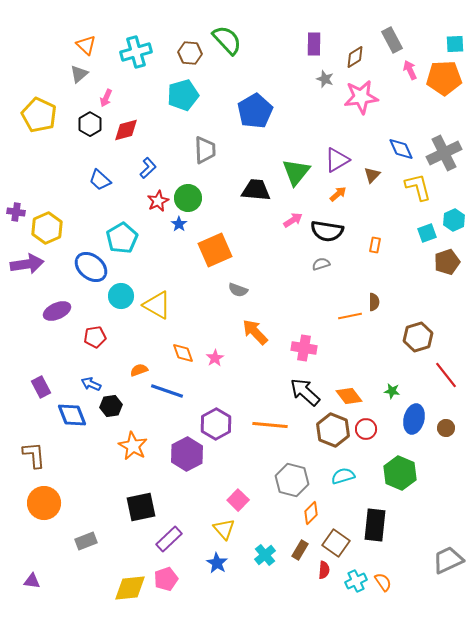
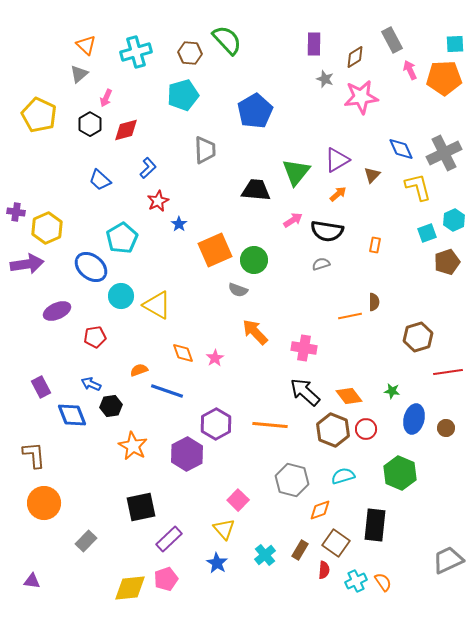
green circle at (188, 198): moved 66 px right, 62 px down
red line at (446, 375): moved 2 px right, 3 px up; rotated 60 degrees counterclockwise
orange diamond at (311, 513): moved 9 px right, 3 px up; rotated 25 degrees clockwise
gray rectangle at (86, 541): rotated 25 degrees counterclockwise
